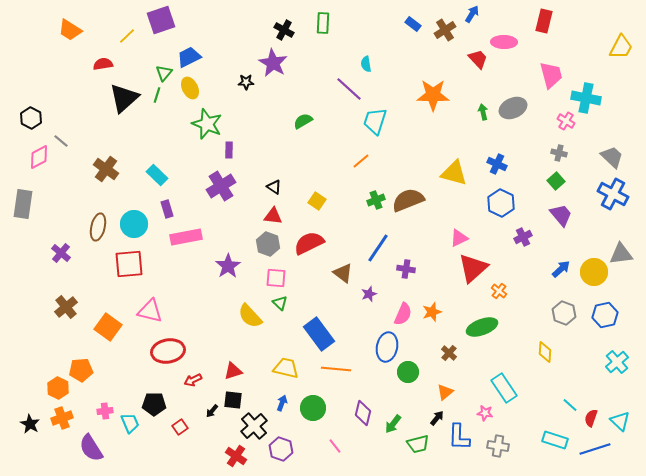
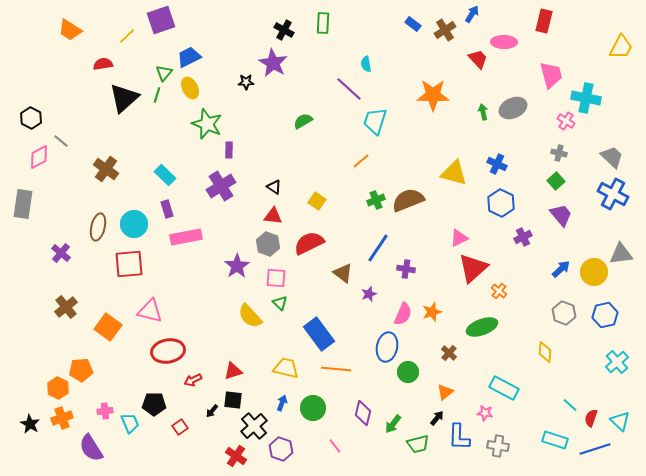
cyan rectangle at (157, 175): moved 8 px right
purple star at (228, 266): moved 9 px right
cyan rectangle at (504, 388): rotated 28 degrees counterclockwise
